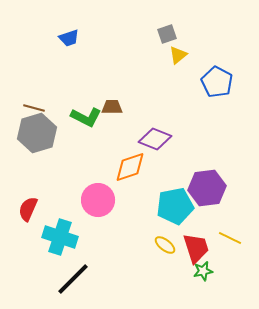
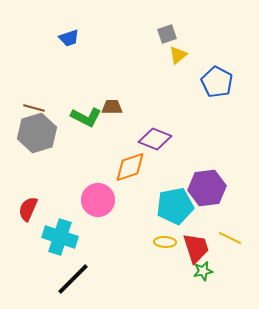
yellow ellipse: moved 3 px up; rotated 35 degrees counterclockwise
